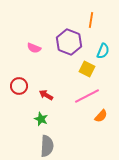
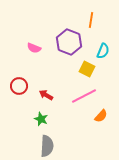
pink line: moved 3 px left
